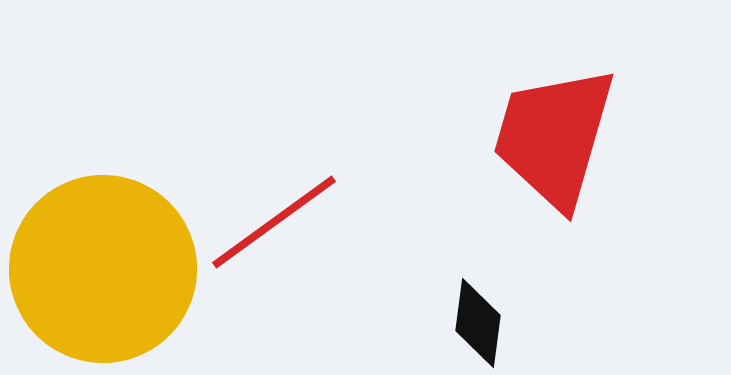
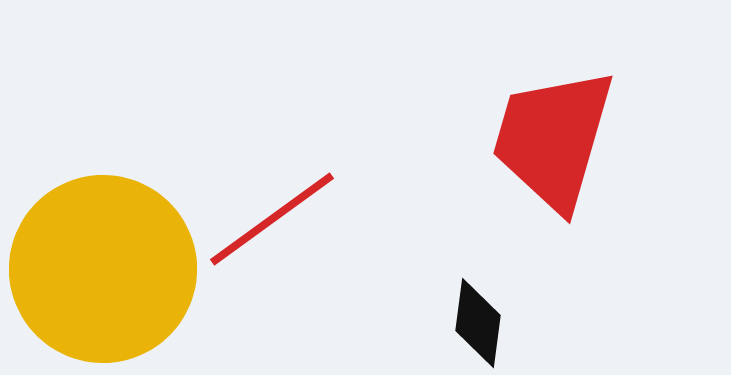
red trapezoid: moved 1 px left, 2 px down
red line: moved 2 px left, 3 px up
